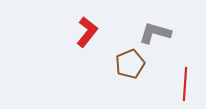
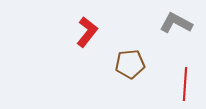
gray L-shape: moved 21 px right, 10 px up; rotated 12 degrees clockwise
brown pentagon: rotated 16 degrees clockwise
